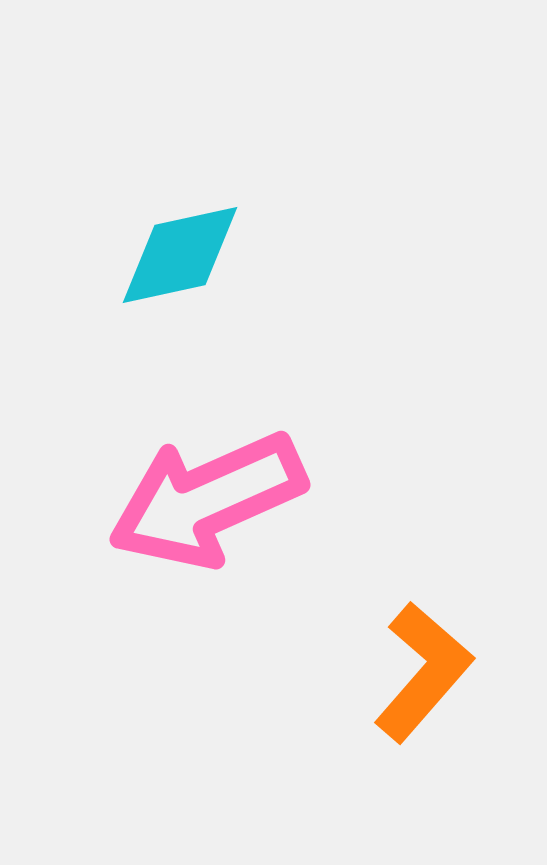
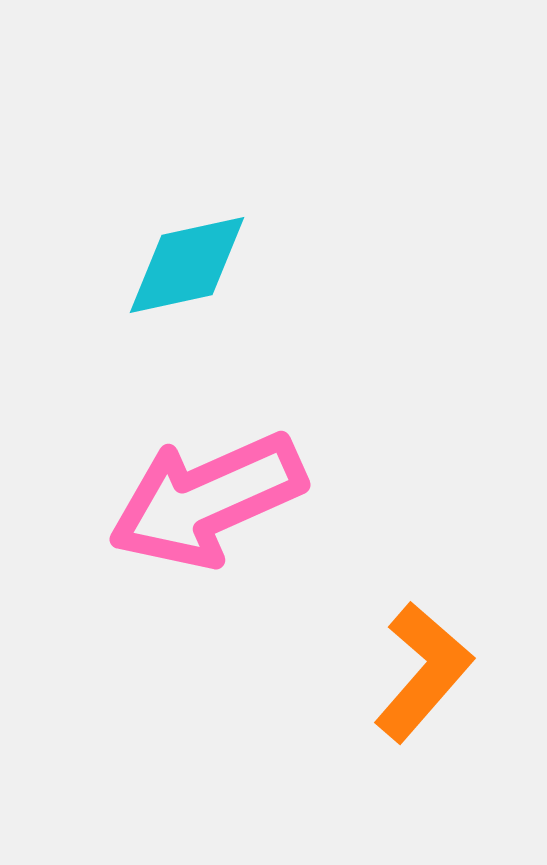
cyan diamond: moved 7 px right, 10 px down
